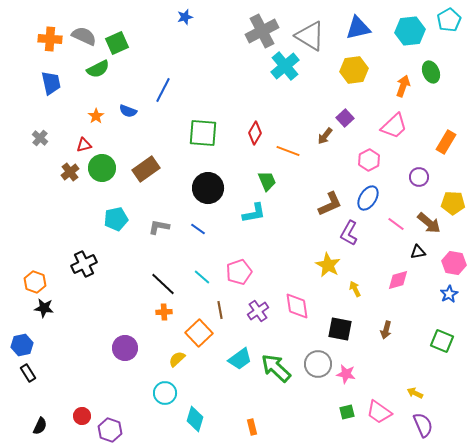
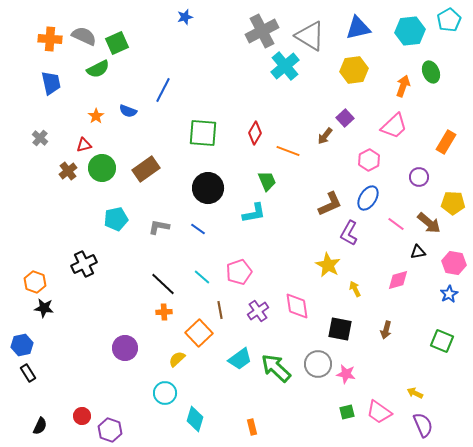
brown cross at (70, 172): moved 2 px left, 1 px up
